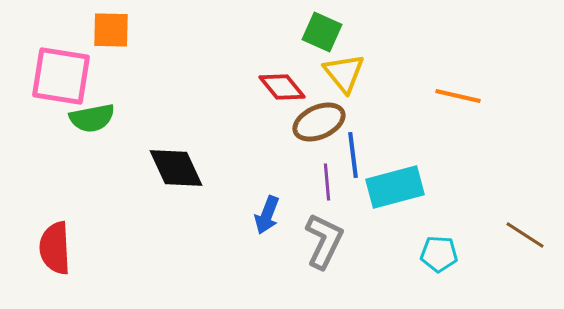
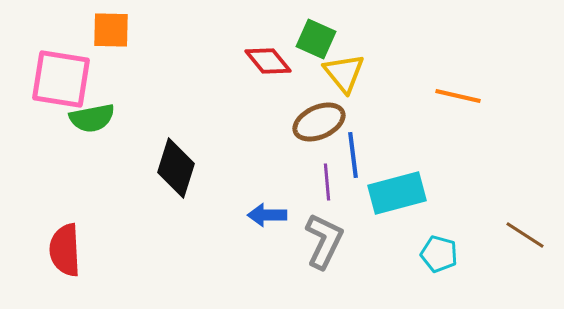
green square: moved 6 px left, 7 px down
pink square: moved 3 px down
red diamond: moved 14 px left, 26 px up
black diamond: rotated 42 degrees clockwise
cyan rectangle: moved 2 px right, 6 px down
blue arrow: rotated 69 degrees clockwise
red semicircle: moved 10 px right, 2 px down
cyan pentagon: rotated 12 degrees clockwise
